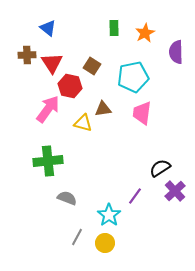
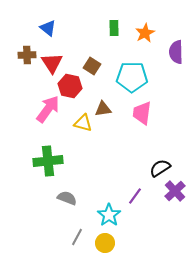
cyan pentagon: moved 1 px left; rotated 12 degrees clockwise
